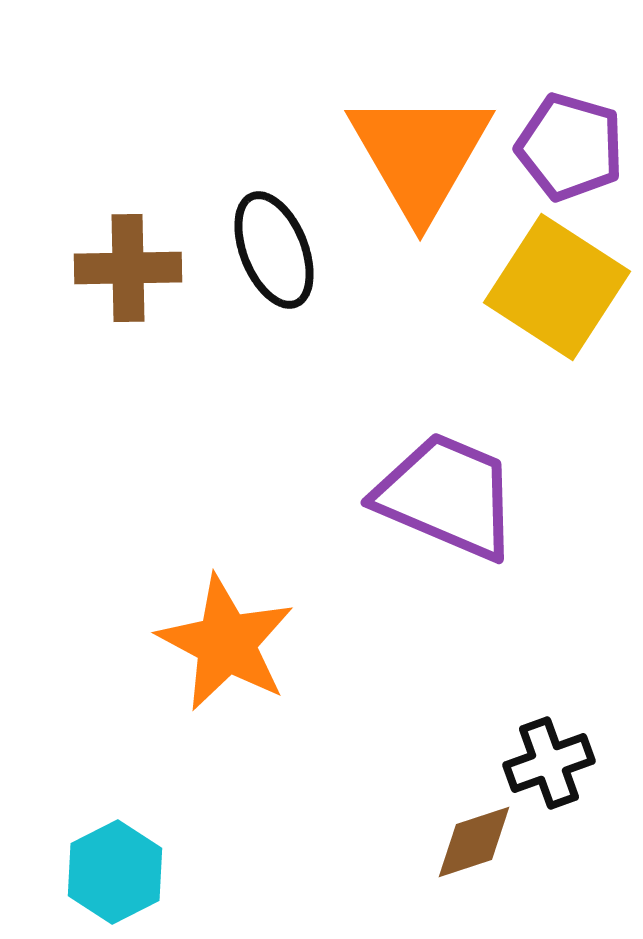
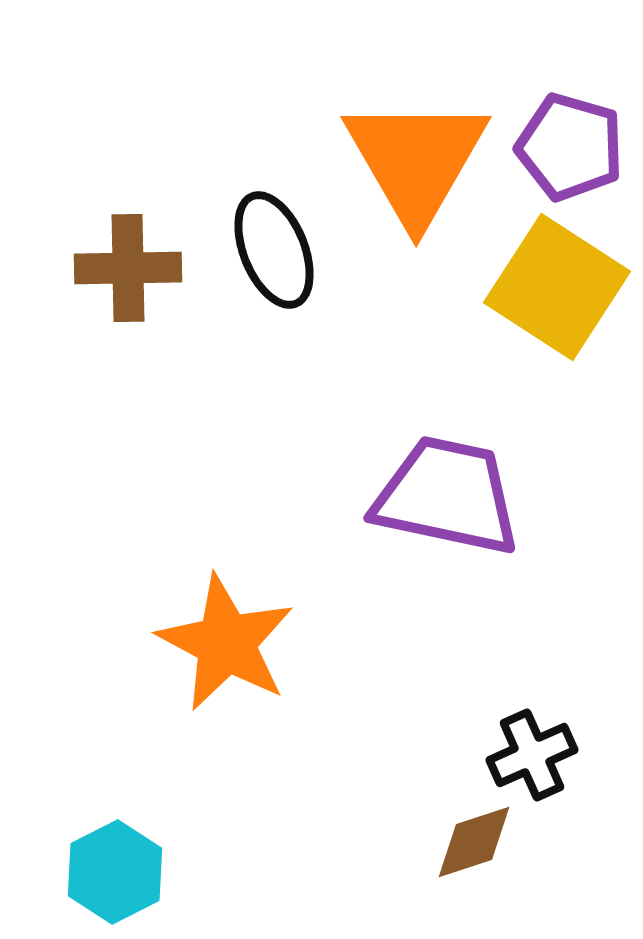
orange triangle: moved 4 px left, 6 px down
purple trapezoid: rotated 11 degrees counterclockwise
black cross: moved 17 px left, 8 px up; rotated 4 degrees counterclockwise
